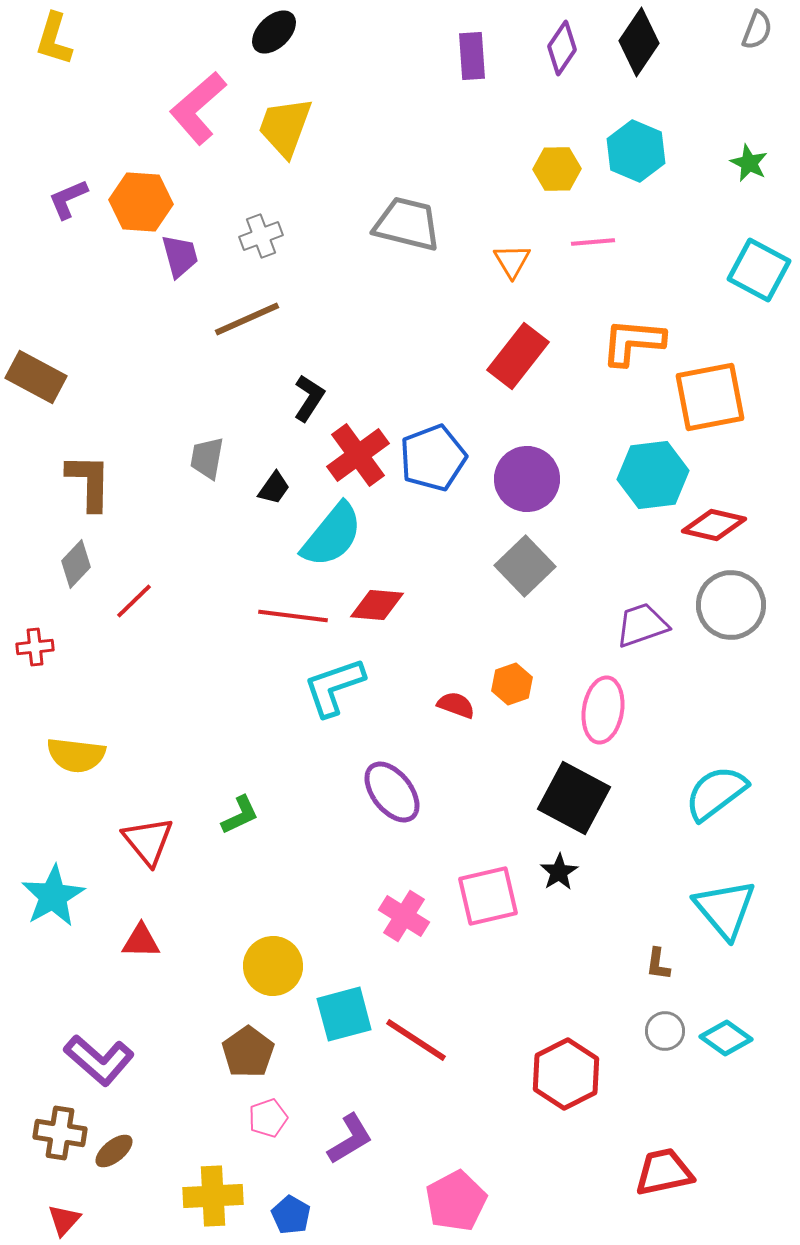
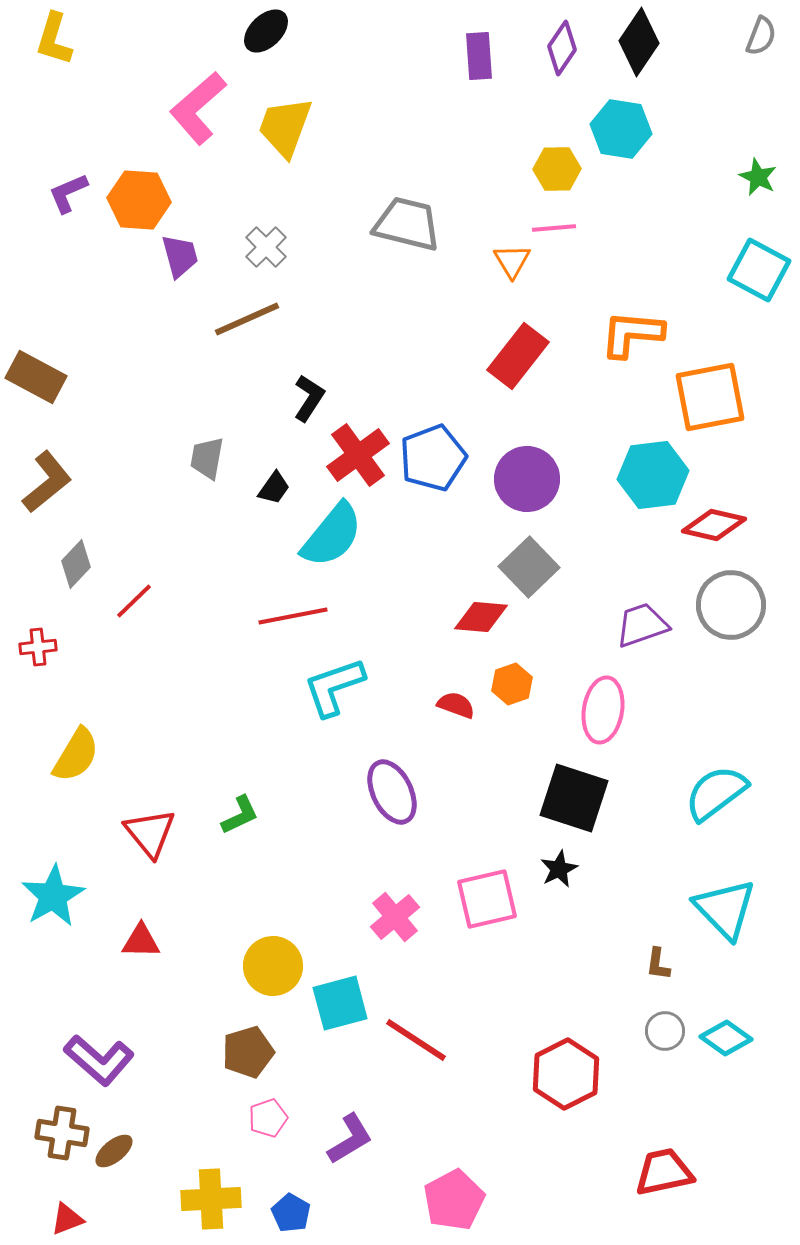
gray semicircle at (757, 30): moved 4 px right, 6 px down
black ellipse at (274, 32): moved 8 px left, 1 px up
purple rectangle at (472, 56): moved 7 px right
cyan hexagon at (636, 151): moved 15 px left, 22 px up; rotated 14 degrees counterclockwise
green star at (749, 163): moved 9 px right, 14 px down
purple L-shape at (68, 199): moved 6 px up
orange hexagon at (141, 202): moved 2 px left, 2 px up
gray cross at (261, 236): moved 5 px right, 11 px down; rotated 24 degrees counterclockwise
pink line at (593, 242): moved 39 px left, 14 px up
orange L-shape at (633, 342): moved 1 px left, 8 px up
brown L-shape at (89, 482): moved 42 px left; rotated 50 degrees clockwise
gray square at (525, 566): moved 4 px right, 1 px down
red diamond at (377, 605): moved 104 px right, 12 px down
red line at (293, 616): rotated 18 degrees counterclockwise
red cross at (35, 647): moved 3 px right
yellow semicircle at (76, 755): rotated 66 degrees counterclockwise
purple ellipse at (392, 792): rotated 12 degrees clockwise
black square at (574, 798): rotated 10 degrees counterclockwise
red triangle at (148, 841): moved 2 px right, 8 px up
black star at (559, 872): moved 3 px up; rotated 6 degrees clockwise
pink square at (488, 896): moved 1 px left, 3 px down
cyan triangle at (725, 909): rotated 4 degrees counterclockwise
pink cross at (404, 916): moved 9 px left, 1 px down; rotated 18 degrees clockwise
cyan square at (344, 1014): moved 4 px left, 11 px up
brown pentagon at (248, 1052): rotated 18 degrees clockwise
brown cross at (60, 1133): moved 2 px right
yellow cross at (213, 1196): moved 2 px left, 3 px down
pink pentagon at (456, 1201): moved 2 px left, 1 px up
blue pentagon at (291, 1215): moved 2 px up
red triangle at (64, 1220): moved 3 px right, 1 px up; rotated 27 degrees clockwise
